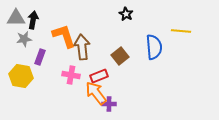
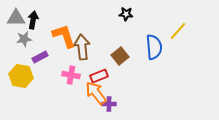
black star: rotated 24 degrees counterclockwise
yellow line: moved 3 px left; rotated 54 degrees counterclockwise
purple rectangle: rotated 42 degrees clockwise
